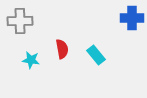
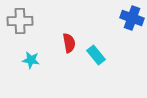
blue cross: rotated 20 degrees clockwise
red semicircle: moved 7 px right, 6 px up
